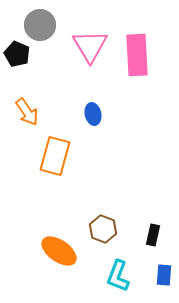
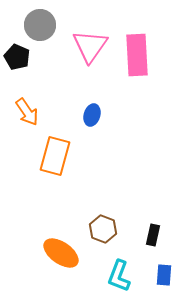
pink triangle: rotated 6 degrees clockwise
black pentagon: moved 3 px down
blue ellipse: moved 1 px left, 1 px down; rotated 30 degrees clockwise
orange ellipse: moved 2 px right, 2 px down
cyan L-shape: moved 1 px right
